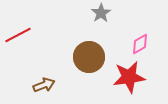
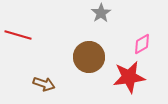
red line: rotated 44 degrees clockwise
pink diamond: moved 2 px right
brown arrow: moved 1 px up; rotated 40 degrees clockwise
